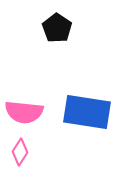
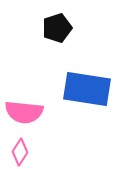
black pentagon: rotated 20 degrees clockwise
blue rectangle: moved 23 px up
